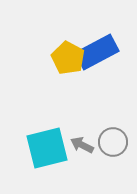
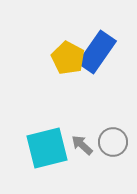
blue rectangle: rotated 27 degrees counterclockwise
gray arrow: rotated 15 degrees clockwise
